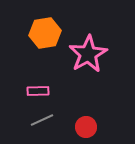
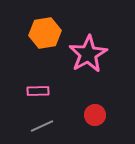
gray line: moved 6 px down
red circle: moved 9 px right, 12 px up
